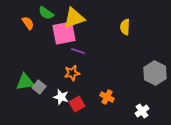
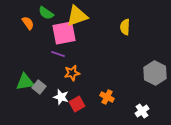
yellow triangle: moved 3 px right, 2 px up
purple line: moved 20 px left, 3 px down
